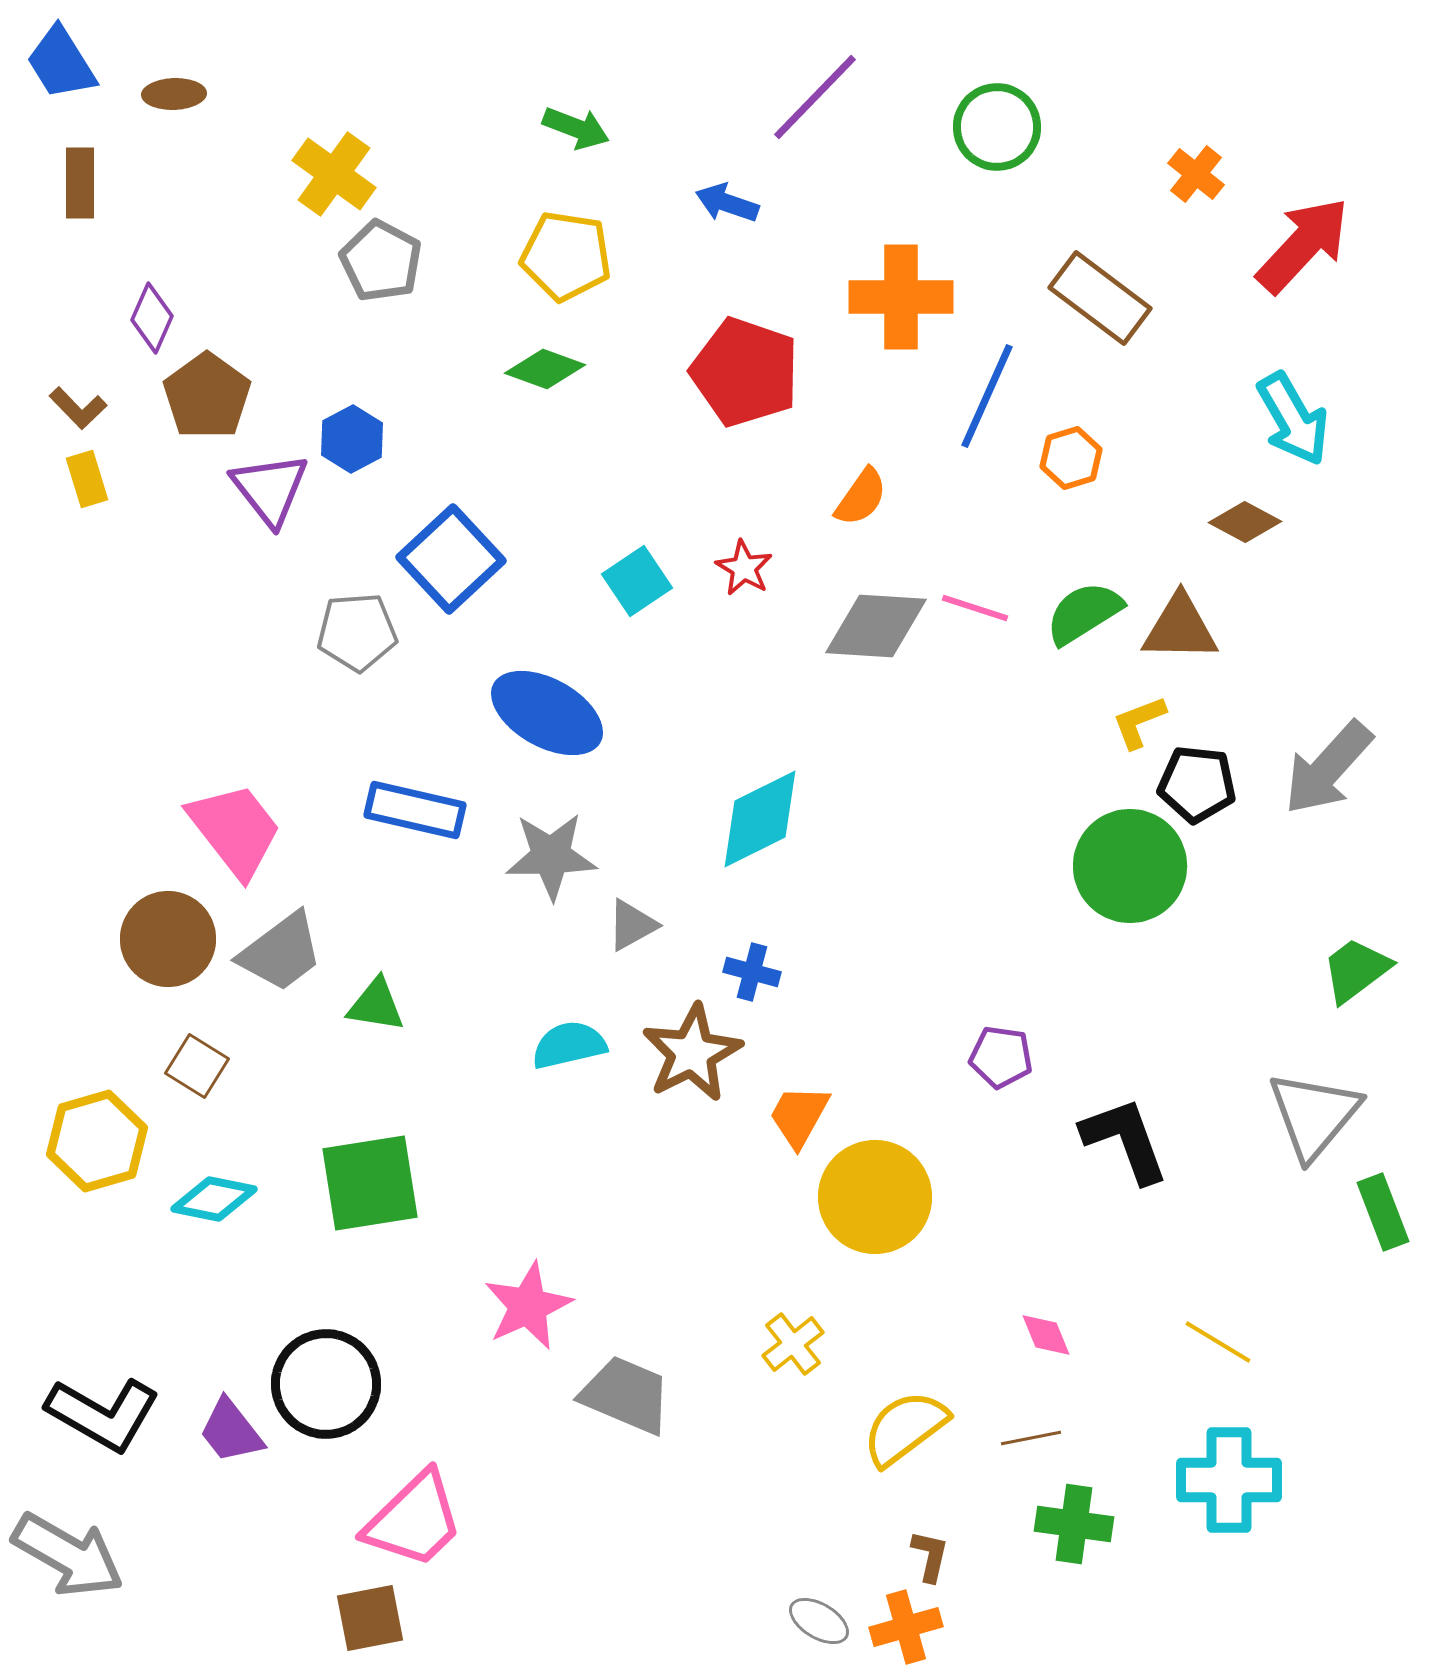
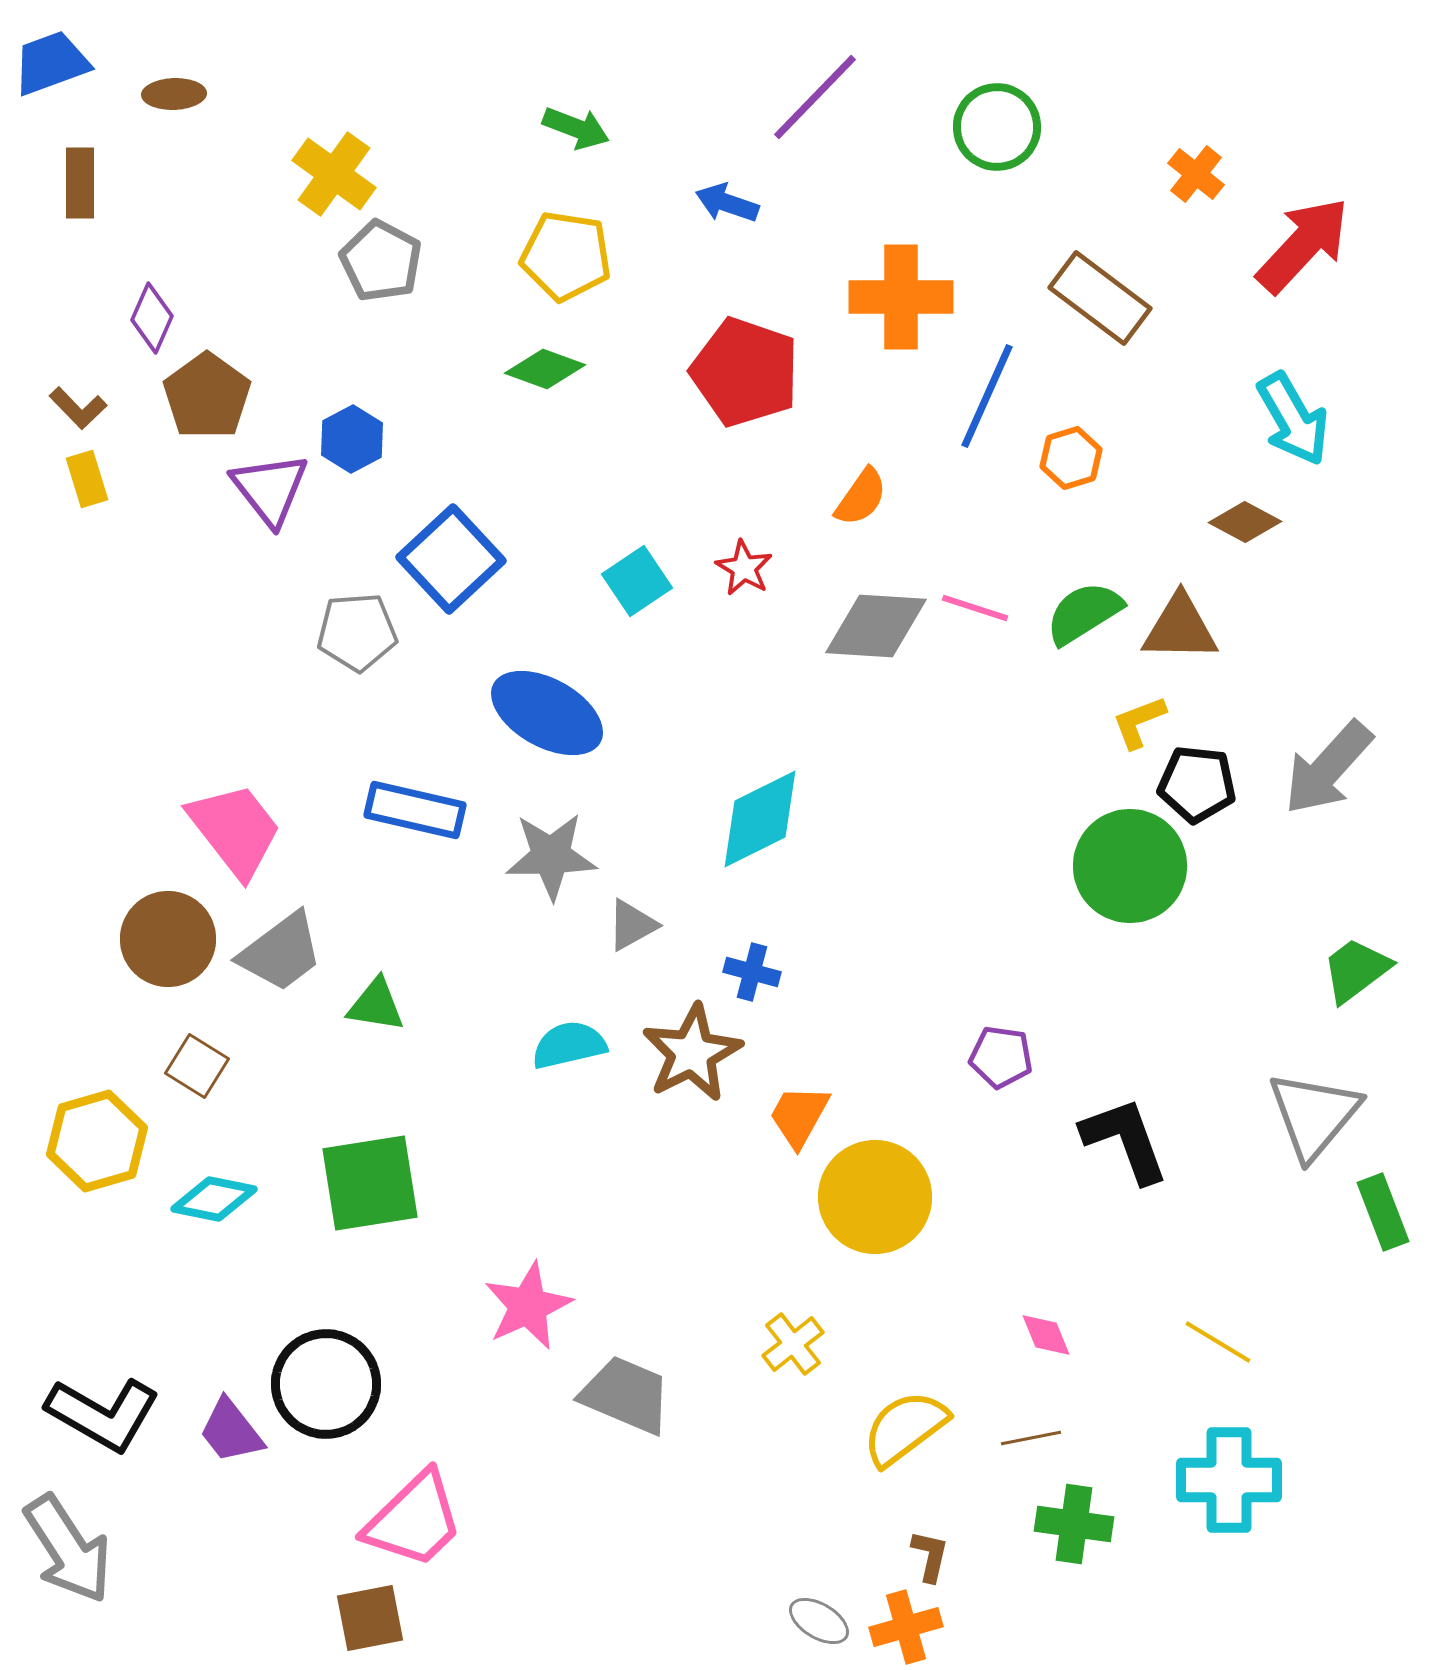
blue trapezoid at (61, 63): moved 10 px left; rotated 102 degrees clockwise
gray arrow at (68, 1555): moved 6 px up; rotated 27 degrees clockwise
